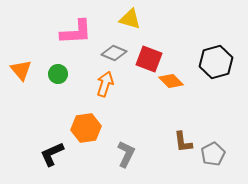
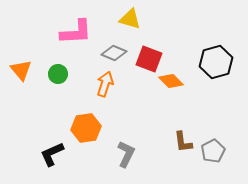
gray pentagon: moved 3 px up
